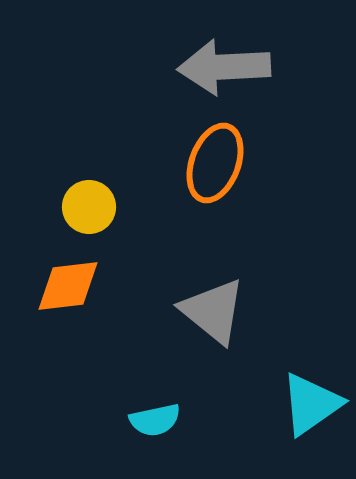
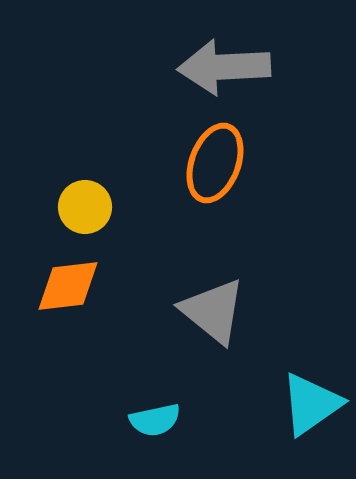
yellow circle: moved 4 px left
